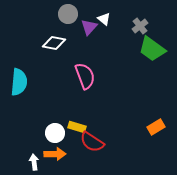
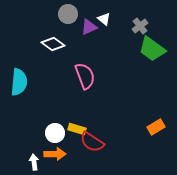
purple triangle: rotated 24 degrees clockwise
white diamond: moved 1 px left, 1 px down; rotated 25 degrees clockwise
yellow rectangle: moved 2 px down
